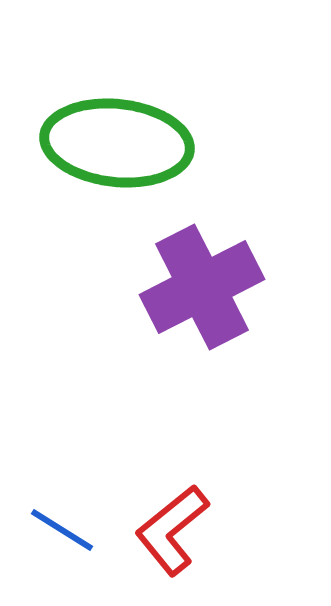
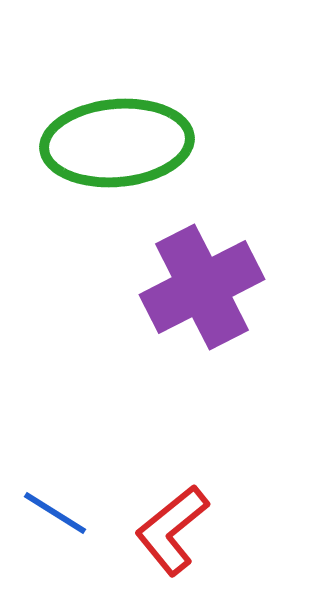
green ellipse: rotated 11 degrees counterclockwise
blue line: moved 7 px left, 17 px up
